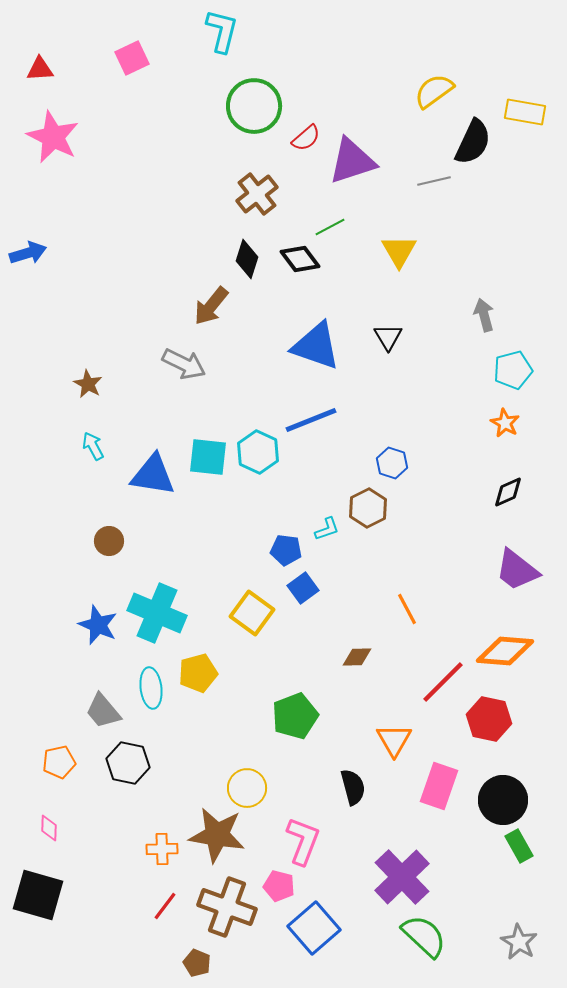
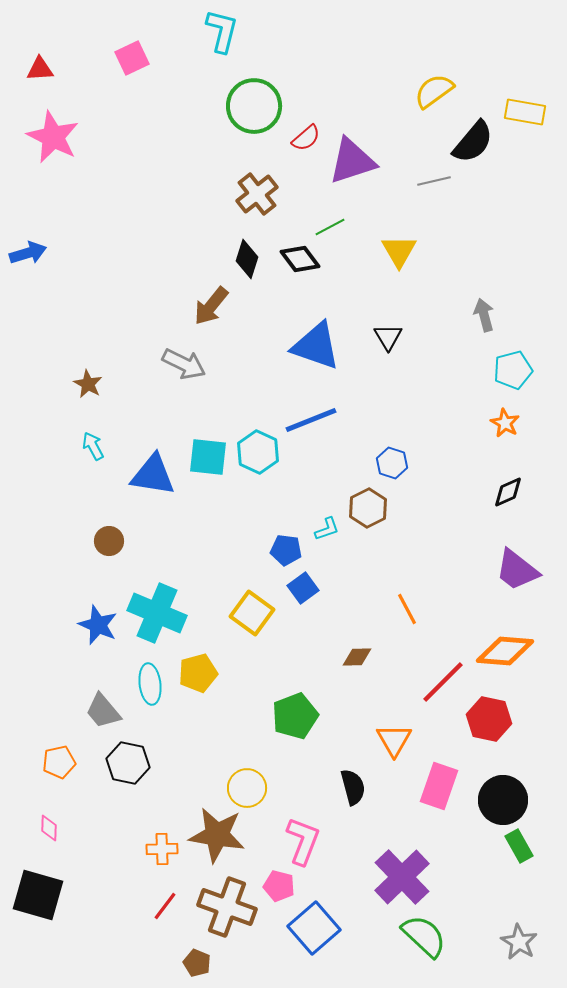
black semicircle at (473, 142): rotated 15 degrees clockwise
cyan ellipse at (151, 688): moved 1 px left, 4 px up
